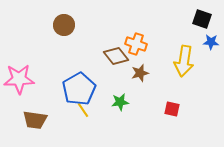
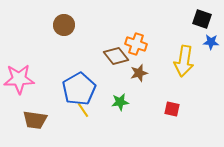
brown star: moved 1 px left
